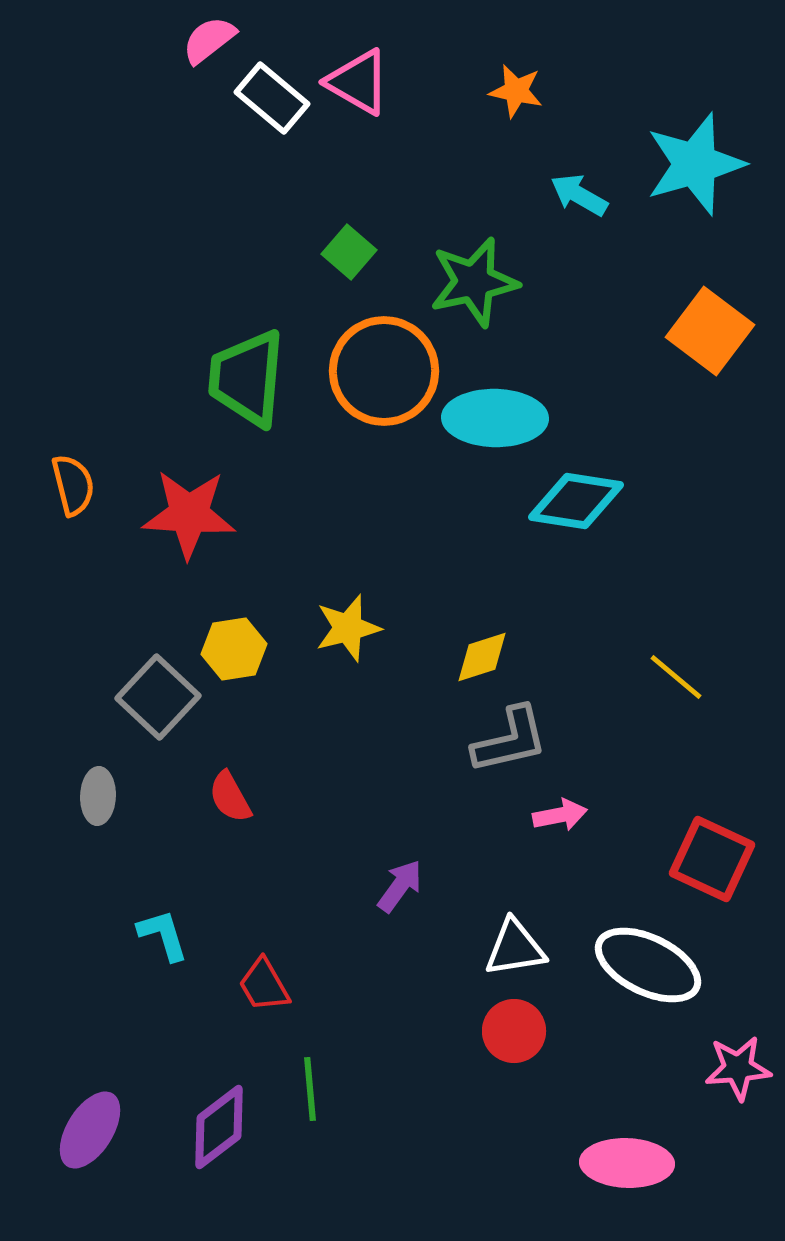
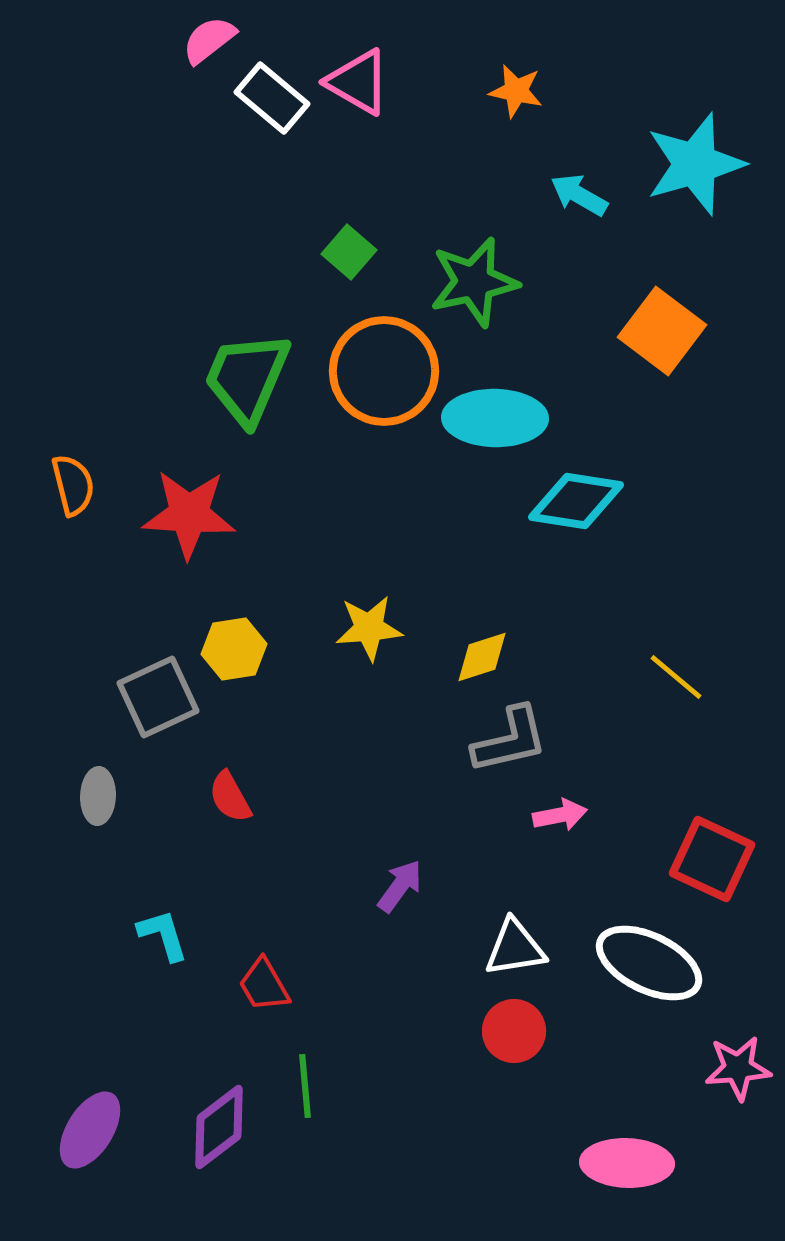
orange square: moved 48 px left
green trapezoid: rotated 18 degrees clockwise
yellow star: moved 21 px right; rotated 10 degrees clockwise
gray square: rotated 22 degrees clockwise
white ellipse: moved 1 px right, 2 px up
green line: moved 5 px left, 3 px up
